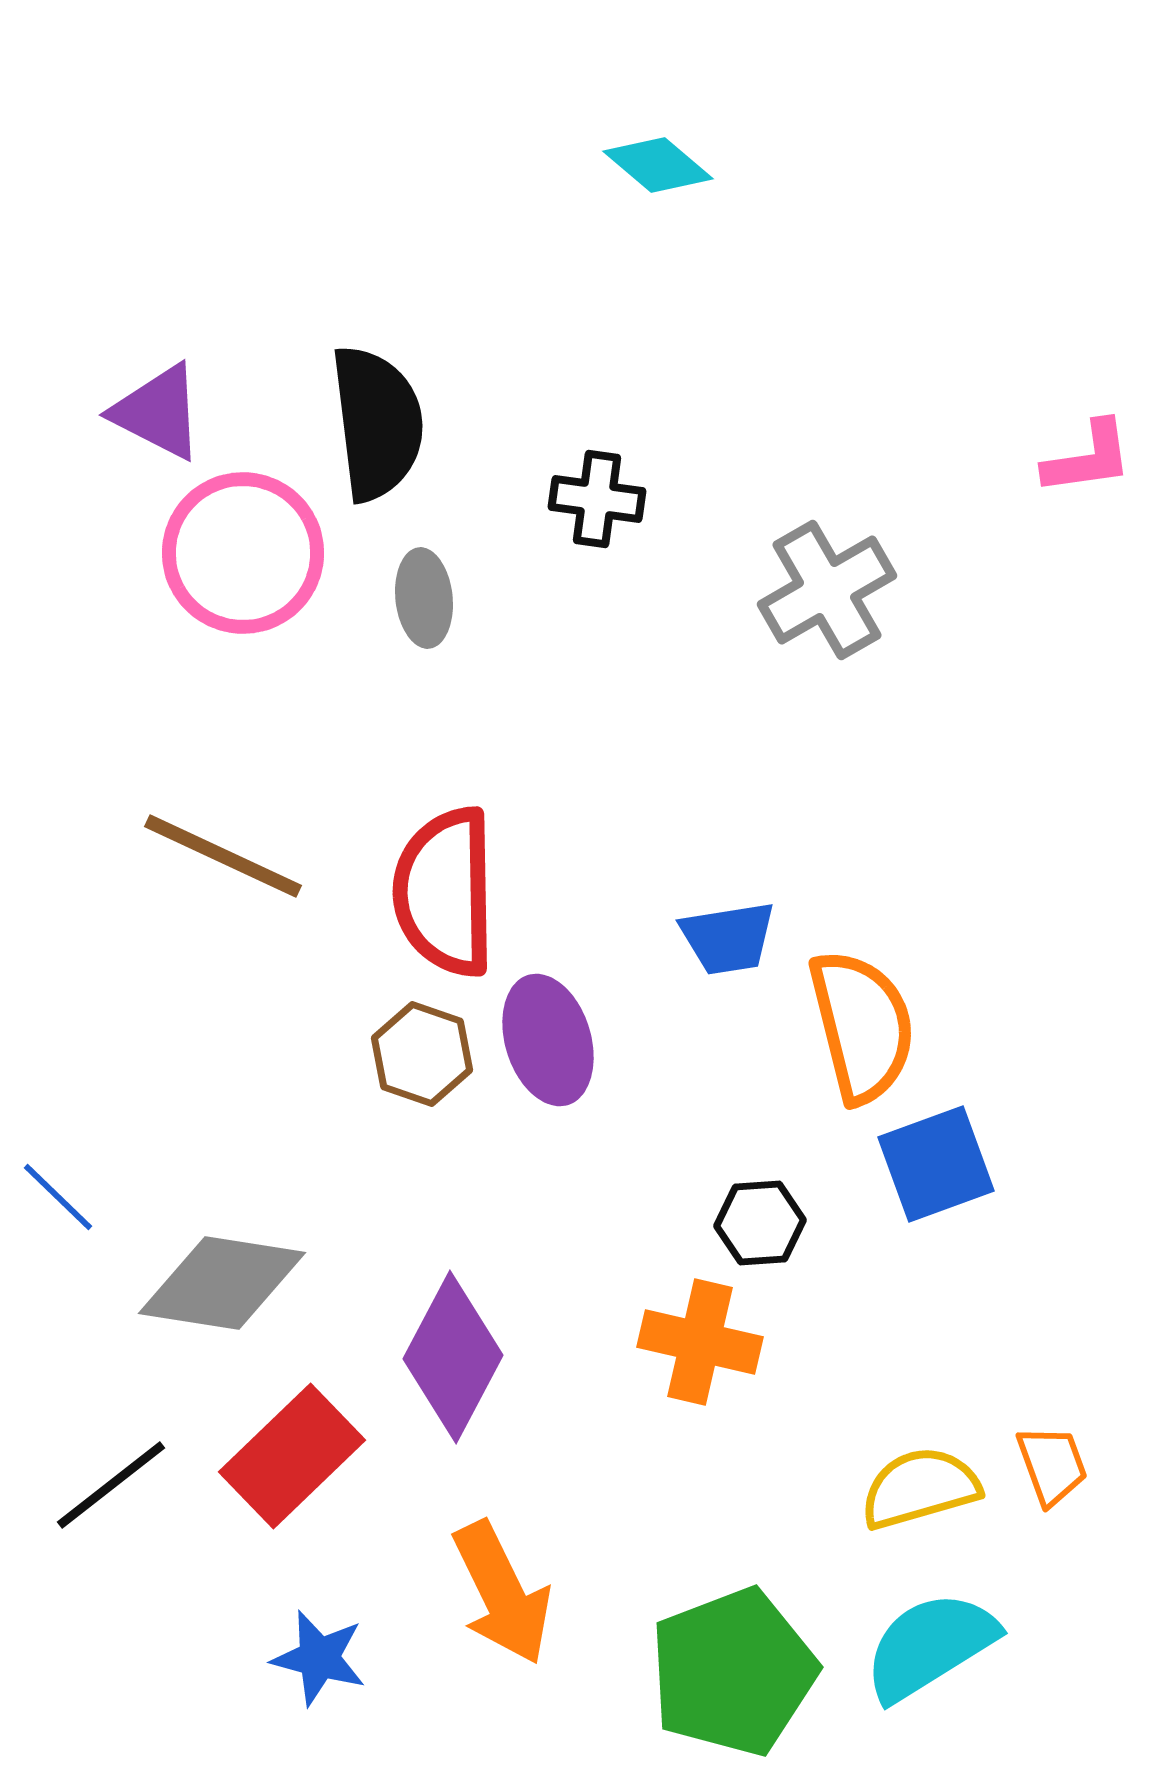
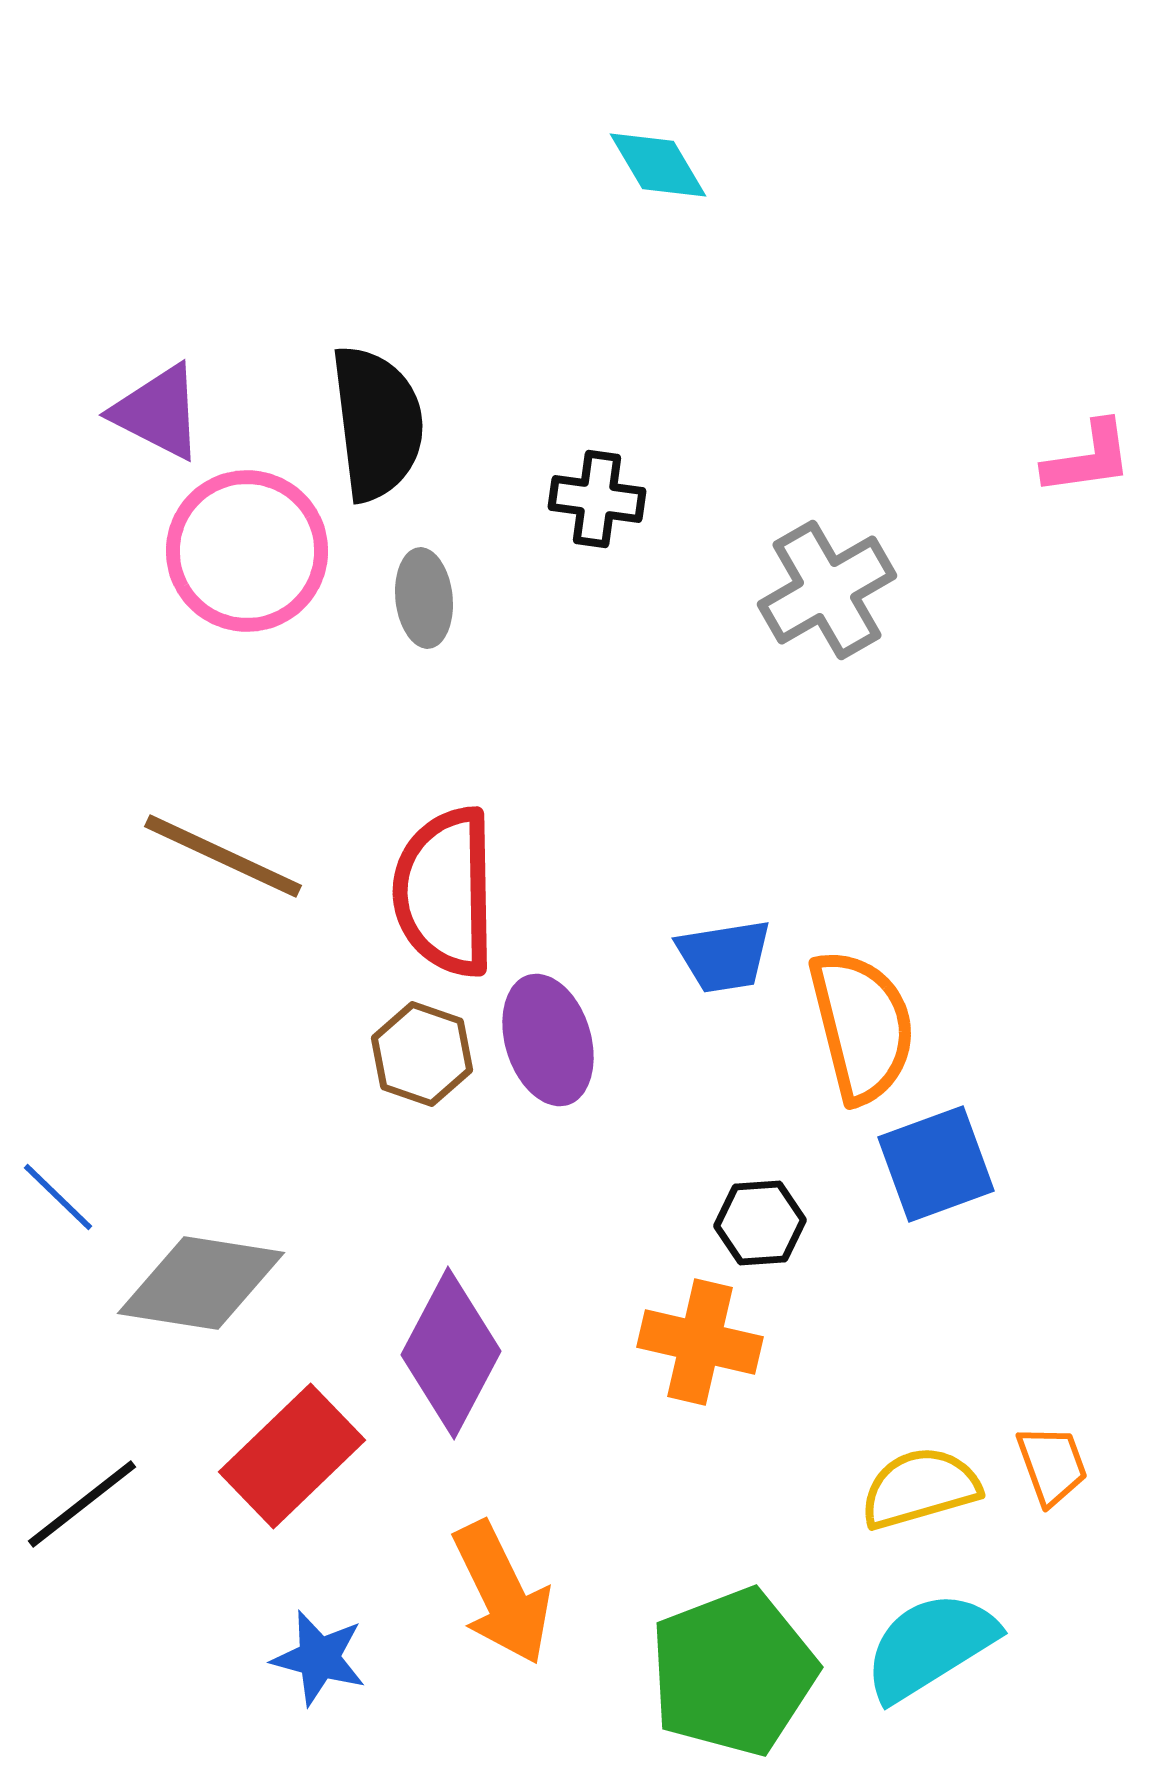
cyan diamond: rotated 19 degrees clockwise
pink circle: moved 4 px right, 2 px up
blue trapezoid: moved 4 px left, 18 px down
gray diamond: moved 21 px left
purple diamond: moved 2 px left, 4 px up
black line: moved 29 px left, 19 px down
